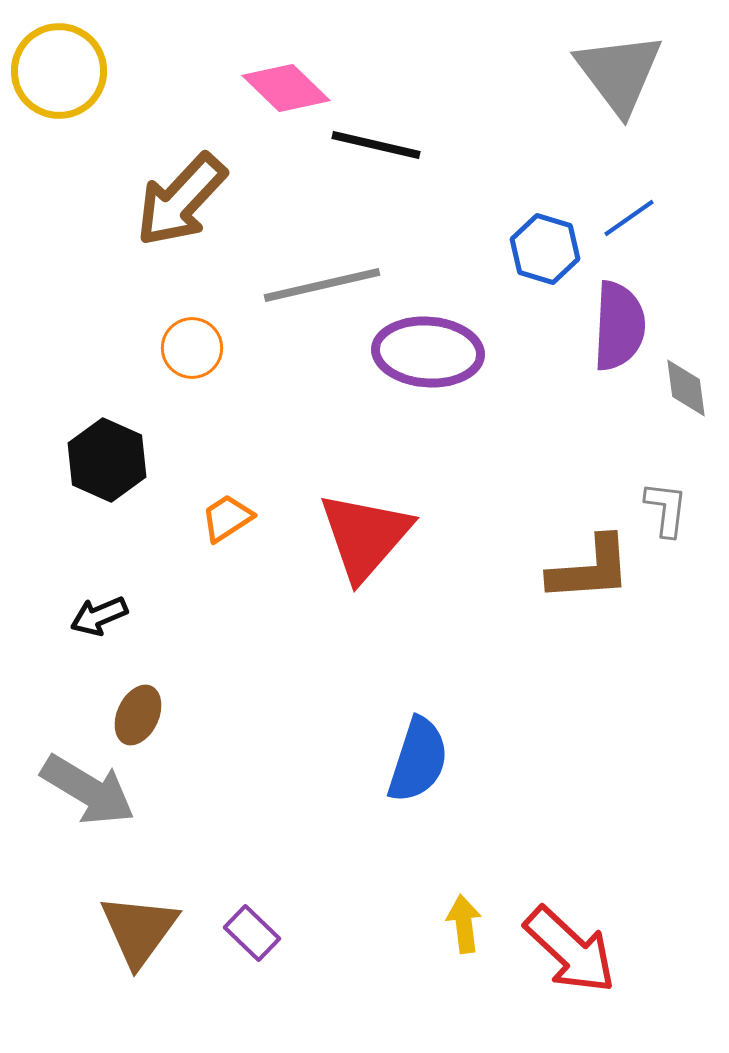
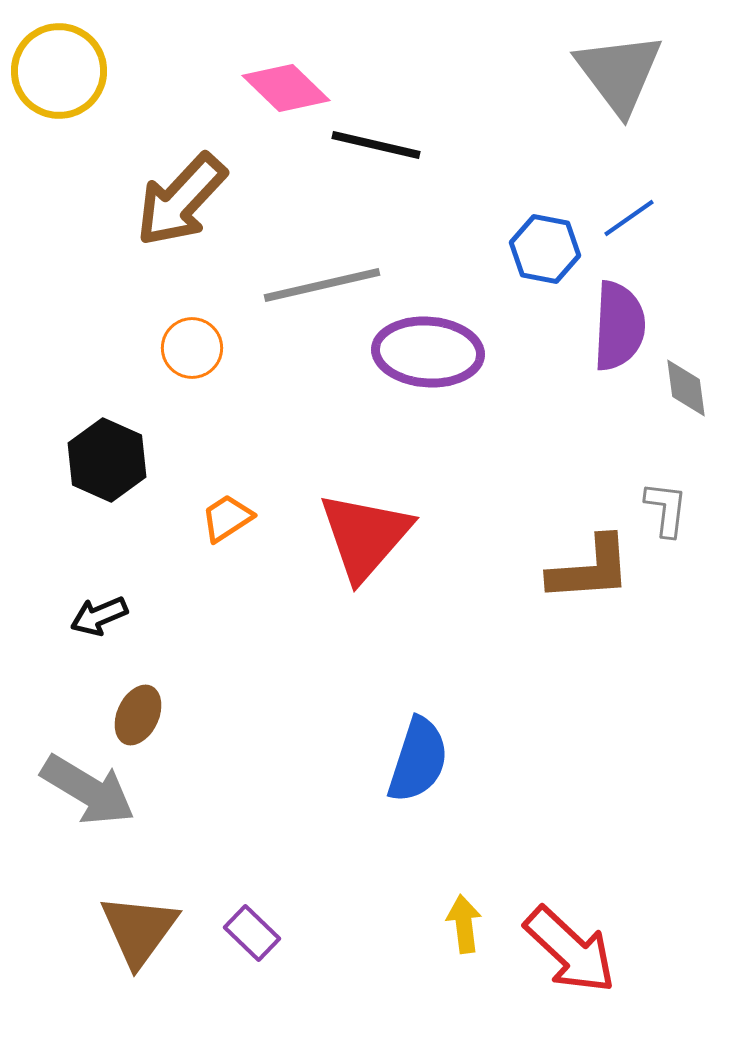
blue hexagon: rotated 6 degrees counterclockwise
